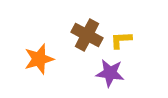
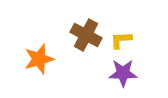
brown cross: moved 1 px left
purple star: moved 13 px right; rotated 8 degrees counterclockwise
